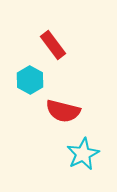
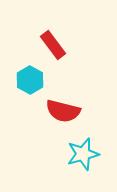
cyan star: rotated 12 degrees clockwise
